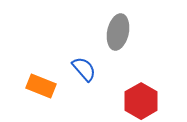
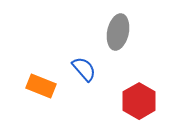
red hexagon: moved 2 px left
